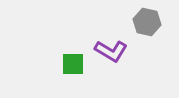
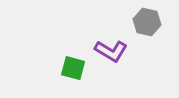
green square: moved 4 px down; rotated 15 degrees clockwise
